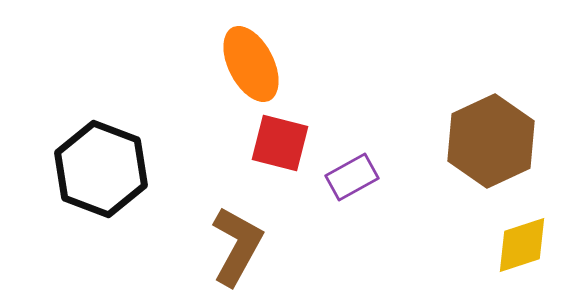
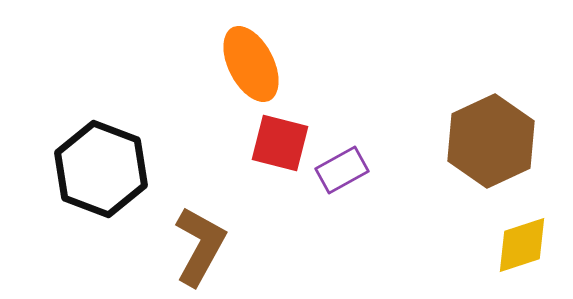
purple rectangle: moved 10 px left, 7 px up
brown L-shape: moved 37 px left
